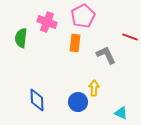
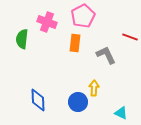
green semicircle: moved 1 px right, 1 px down
blue diamond: moved 1 px right
